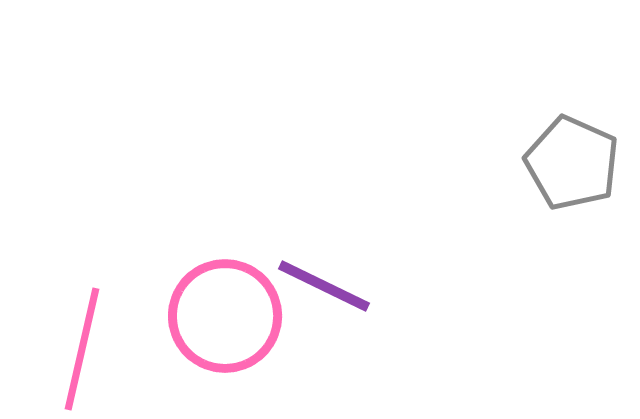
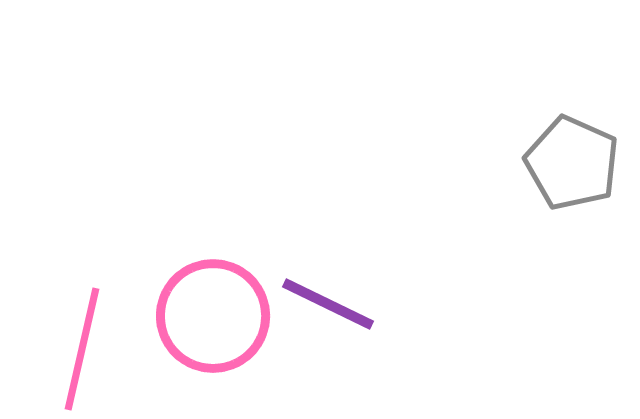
purple line: moved 4 px right, 18 px down
pink circle: moved 12 px left
